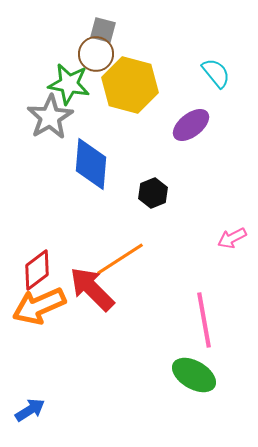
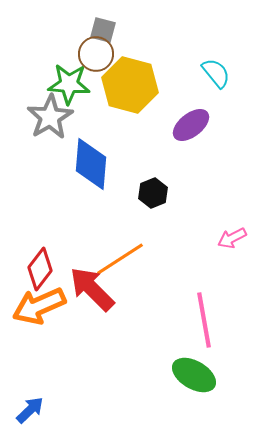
green star: rotated 6 degrees counterclockwise
red diamond: moved 3 px right, 1 px up; rotated 15 degrees counterclockwise
blue arrow: rotated 12 degrees counterclockwise
